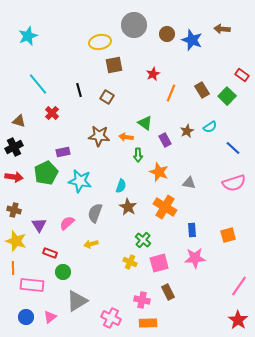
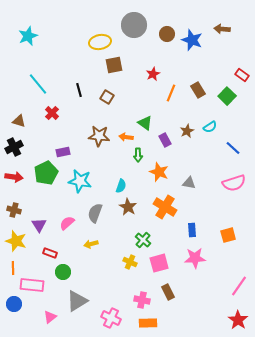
brown rectangle at (202, 90): moved 4 px left
blue circle at (26, 317): moved 12 px left, 13 px up
